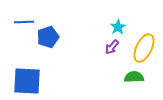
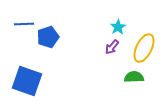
blue line: moved 2 px down
blue square: rotated 16 degrees clockwise
